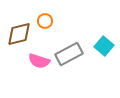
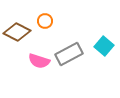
brown diamond: moved 2 px left, 2 px up; rotated 40 degrees clockwise
